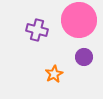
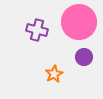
pink circle: moved 2 px down
